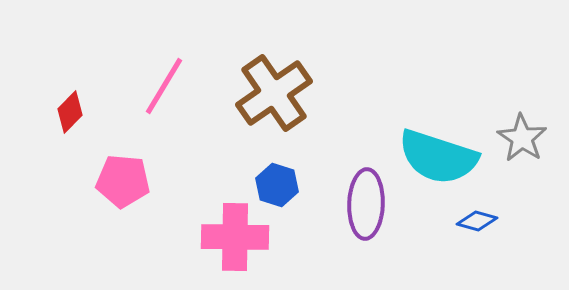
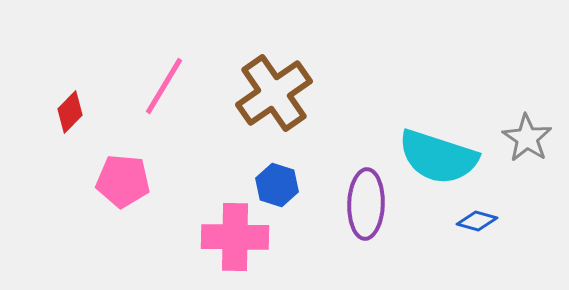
gray star: moved 5 px right
